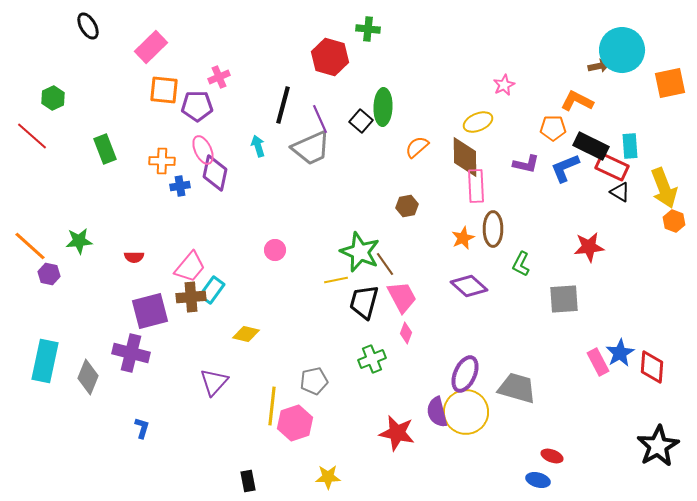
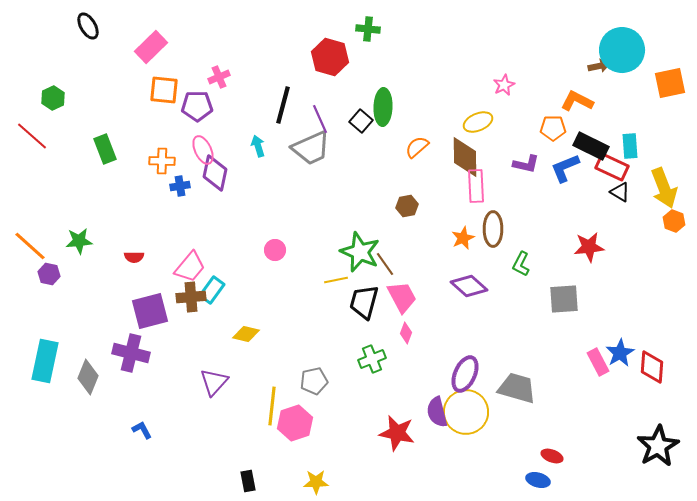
blue L-shape at (142, 428): moved 2 px down; rotated 45 degrees counterclockwise
yellow star at (328, 477): moved 12 px left, 5 px down
